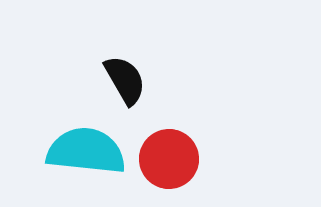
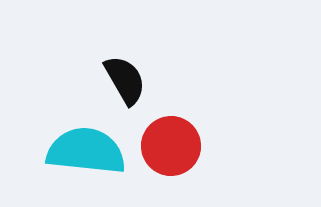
red circle: moved 2 px right, 13 px up
